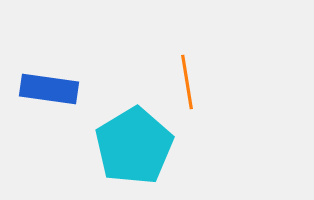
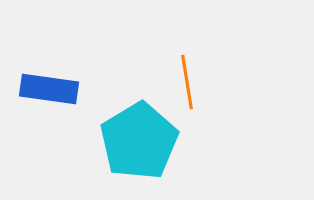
cyan pentagon: moved 5 px right, 5 px up
